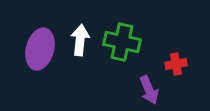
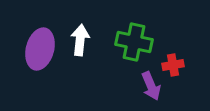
green cross: moved 12 px right
red cross: moved 3 px left, 1 px down
purple arrow: moved 2 px right, 4 px up
